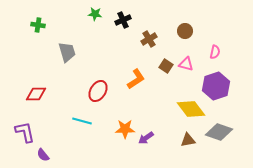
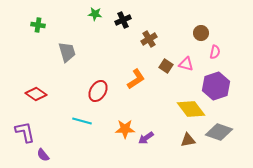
brown circle: moved 16 px right, 2 px down
red diamond: rotated 35 degrees clockwise
